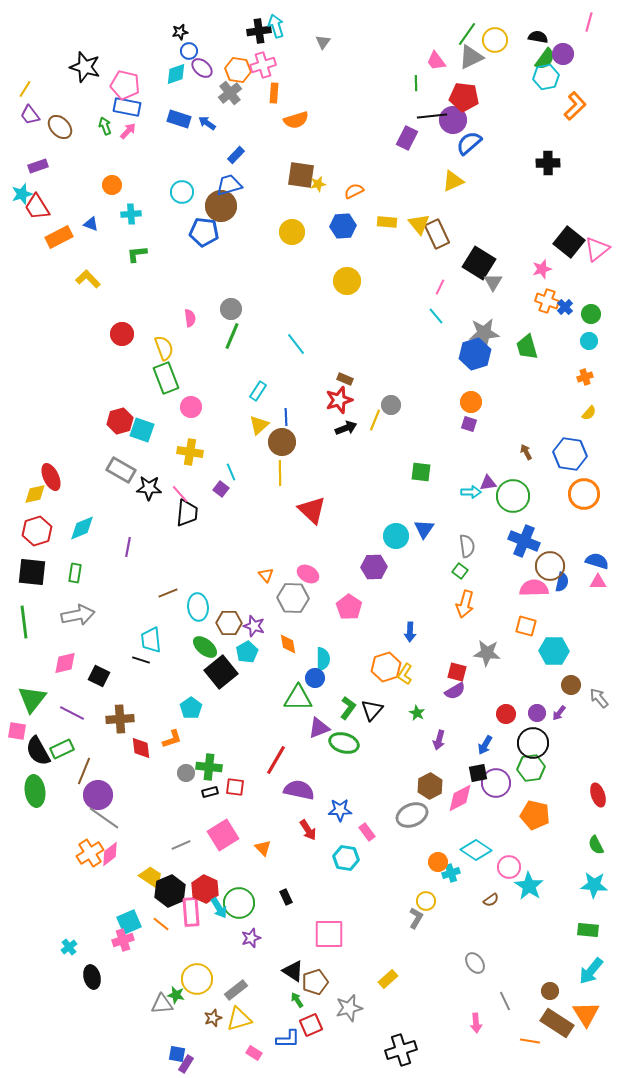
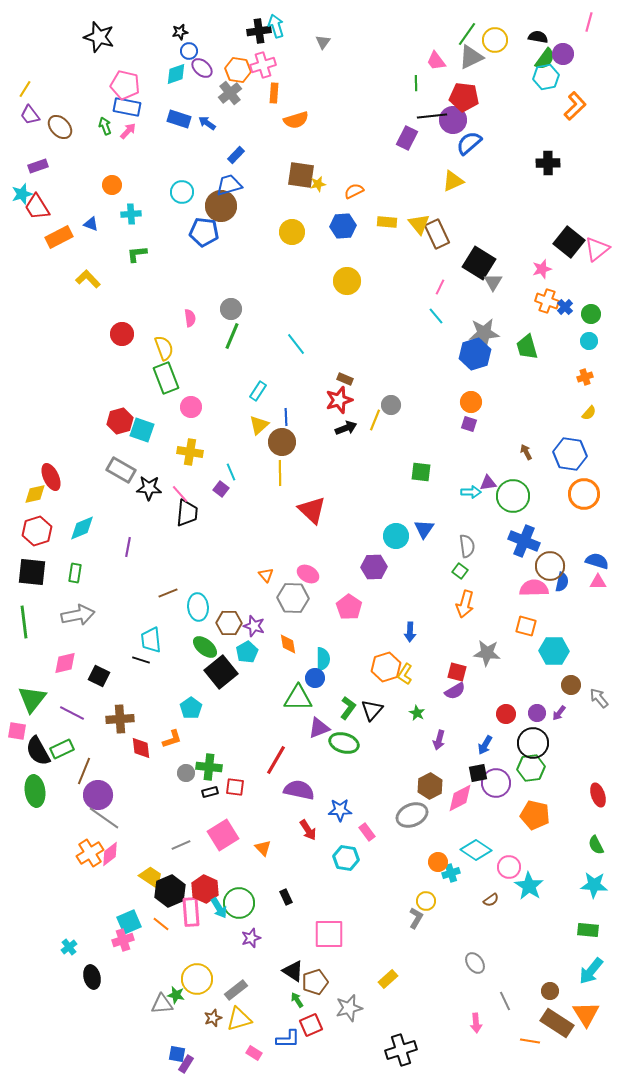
black star at (85, 67): moved 14 px right, 30 px up
